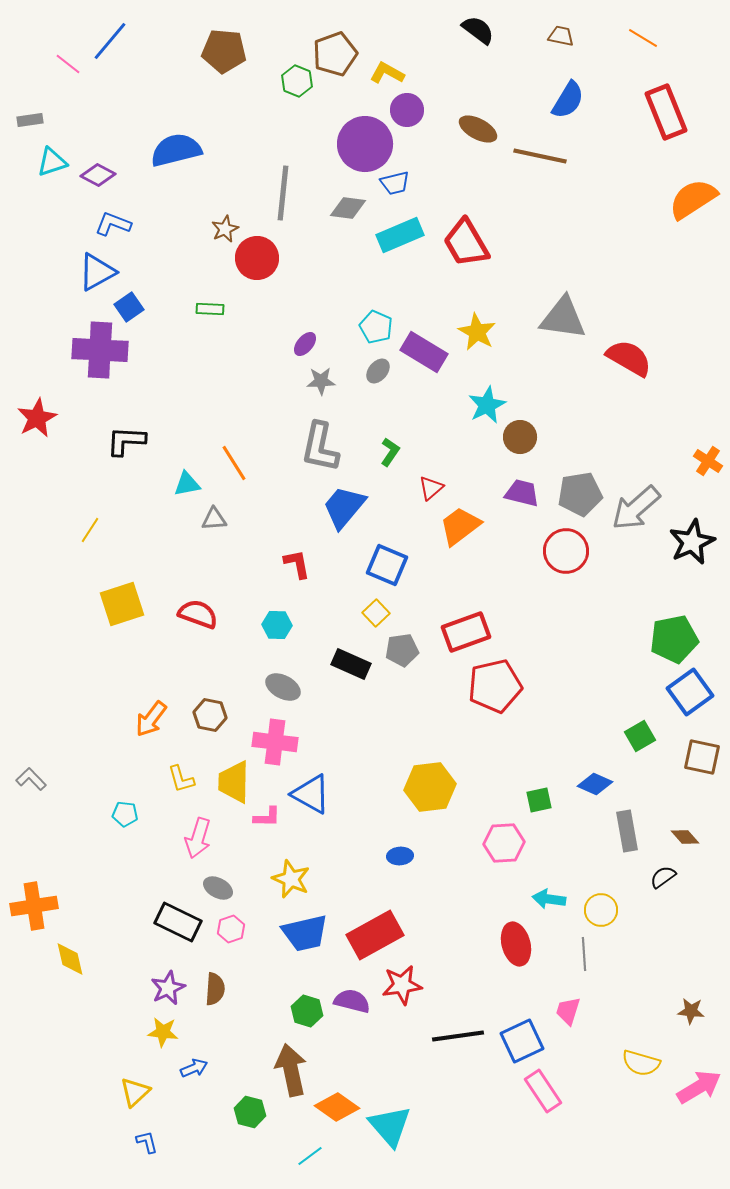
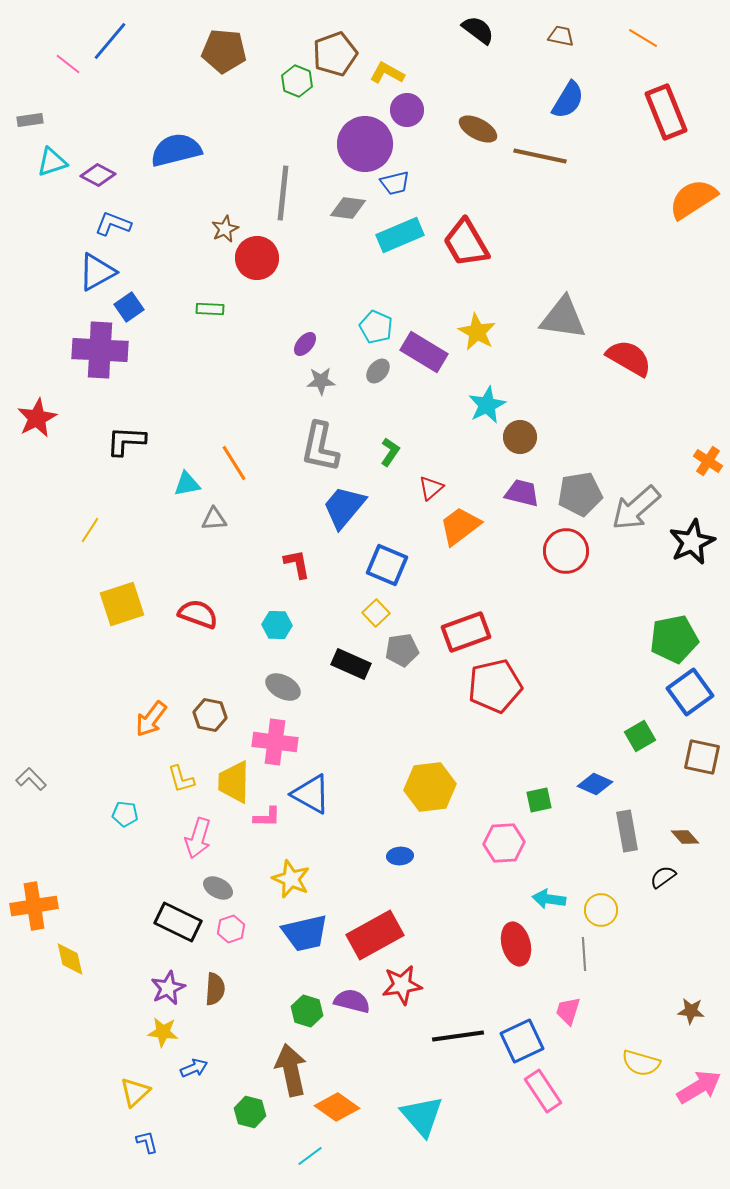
cyan triangle at (390, 1126): moved 32 px right, 10 px up
